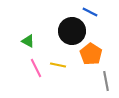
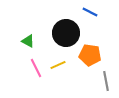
black circle: moved 6 px left, 2 px down
orange pentagon: moved 1 px left, 1 px down; rotated 25 degrees counterclockwise
yellow line: rotated 35 degrees counterclockwise
